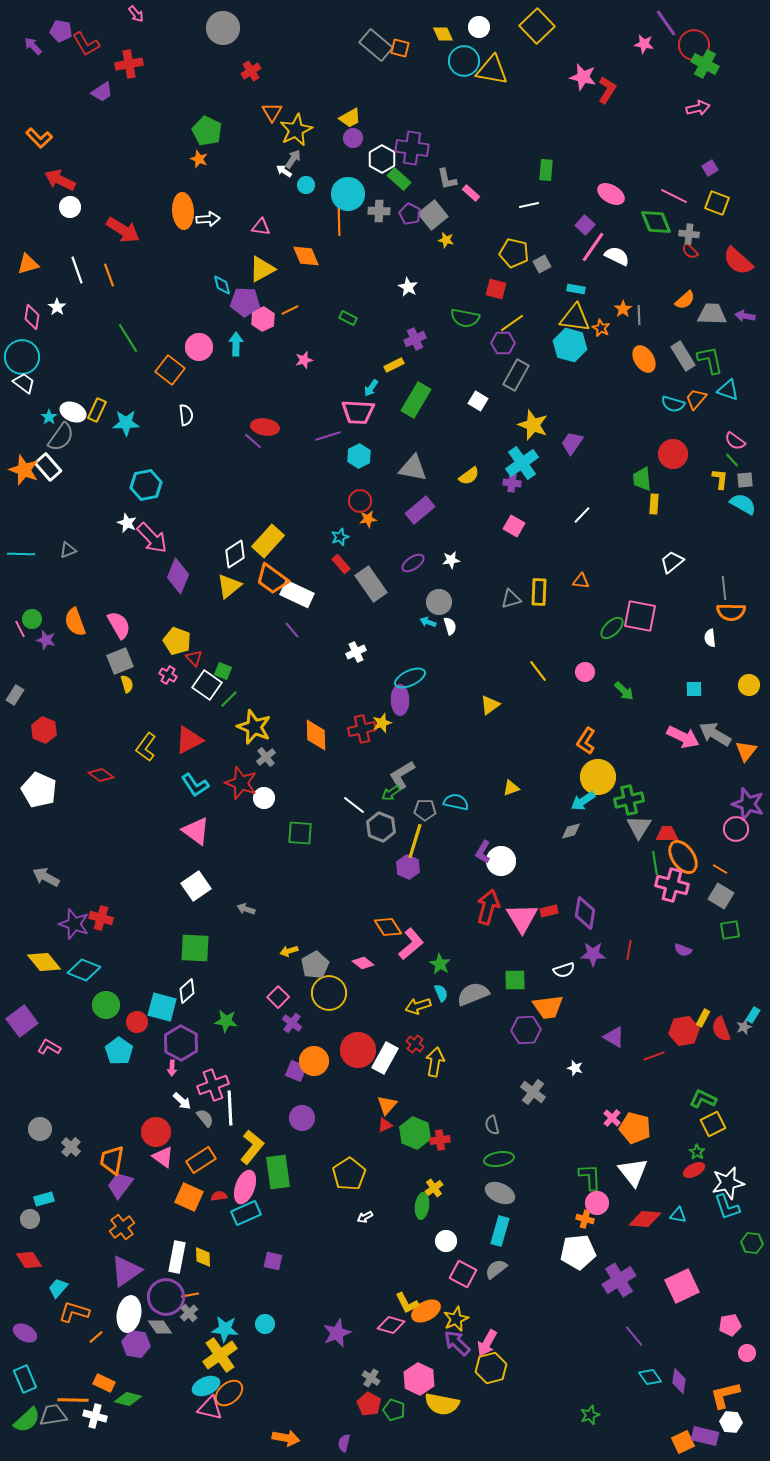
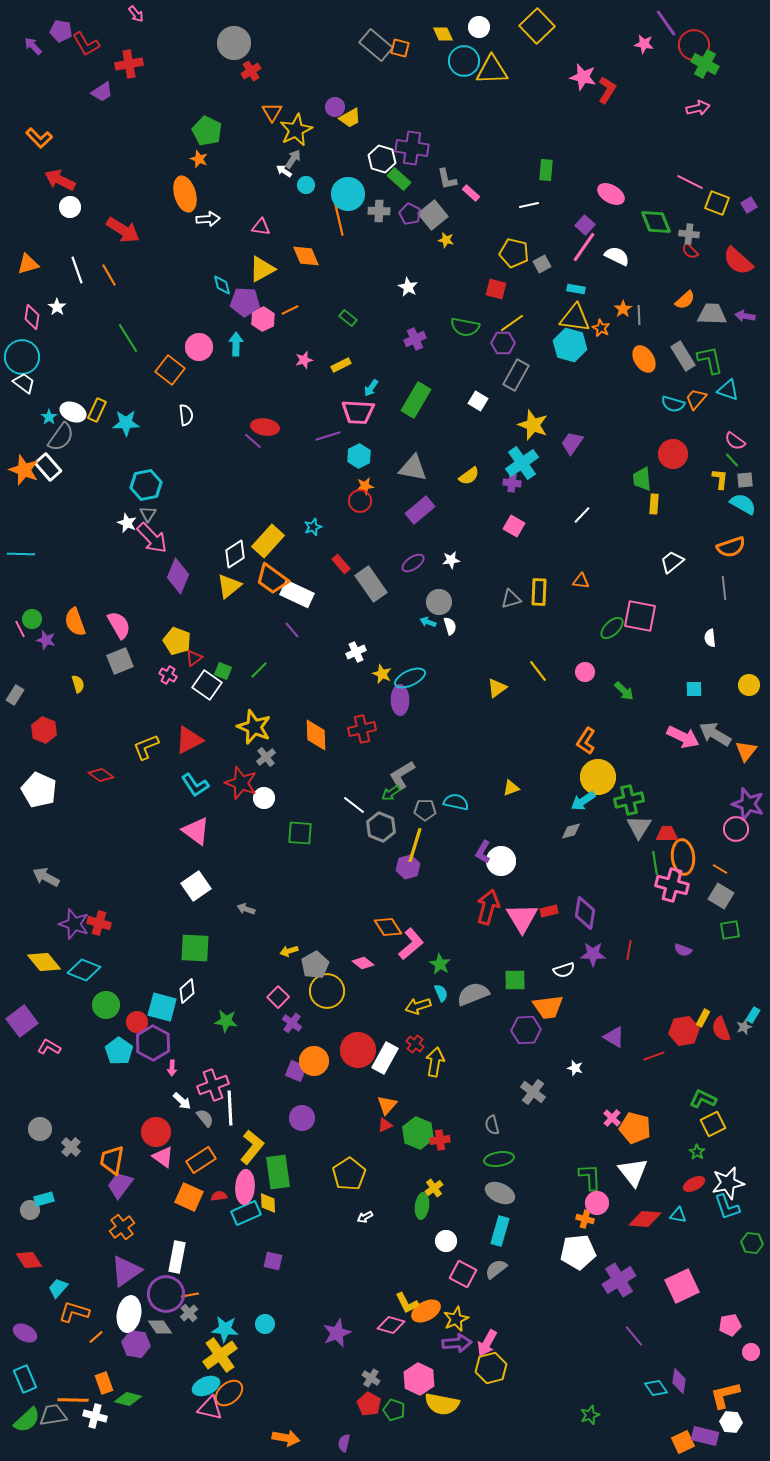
gray circle at (223, 28): moved 11 px right, 15 px down
yellow triangle at (492, 70): rotated 12 degrees counterclockwise
purple circle at (353, 138): moved 18 px left, 31 px up
white hexagon at (382, 159): rotated 12 degrees counterclockwise
purple square at (710, 168): moved 39 px right, 37 px down
pink line at (674, 196): moved 16 px right, 14 px up
orange ellipse at (183, 211): moved 2 px right, 17 px up; rotated 12 degrees counterclockwise
orange line at (339, 220): rotated 12 degrees counterclockwise
pink line at (593, 247): moved 9 px left
orange line at (109, 275): rotated 10 degrees counterclockwise
green rectangle at (348, 318): rotated 12 degrees clockwise
green semicircle at (465, 318): moved 9 px down
yellow rectangle at (394, 365): moved 53 px left
orange star at (368, 519): moved 3 px left, 33 px up
cyan star at (340, 537): moved 27 px left, 10 px up
gray triangle at (68, 550): moved 80 px right, 36 px up; rotated 36 degrees counterclockwise
orange semicircle at (731, 612): moved 65 px up; rotated 20 degrees counterclockwise
red triangle at (194, 658): rotated 36 degrees clockwise
yellow semicircle at (127, 684): moved 49 px left
green line at (229, 699): moved 30 px right, 29 px up
yellow triangle at (490, 705): moved 7 px right, 17 px up
yellow star at (382, 723): moved 49 px up; rotated 30 degrees counterclockwise
yellow L-shape at (146, 747): rotated 32 degrees clockwise
yellow line at (415, 841): moved 4 px down
orange ellipse at (683, 857): rotated 28 degrees clockwise
purple hexagon at (408, 867): rotated 20 degrees clockwise
red cross at (101, 918): moved 2 px left, 5 px down
yellow circle at (329, 993): moved 2 px left, 2 px up
purple hexagon at (181, 1043): moved 28 px left
green hexagon at (415, 1133): moved 3 px right
red ellipse at (694, 1170): moved 14 px down
pink ellipse at (245, 1187): rotated 16 degrees counterclockwise
gray circle at (30, 1219): moved 9 px up
yellow diamond at (203, 1257): moved 65 px right, 54 px up
purple circle at (166, 1297): moved 3 px up
purple arrow at (457, 1343): rotated 132 degrees clockwise
pink circle at (747, 1353): moved 4 px right, 1 px up
cyan diamond at (650, 1377): moved 6 px right, 11 px down
orange rectangle at (104, 1383): rotated 45 degrees clockwise
